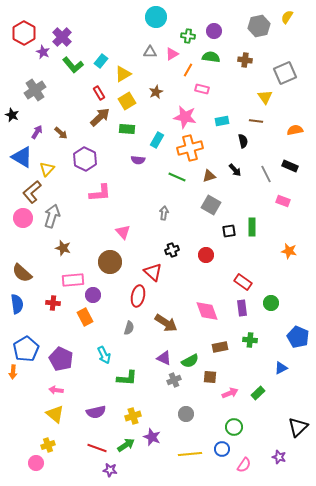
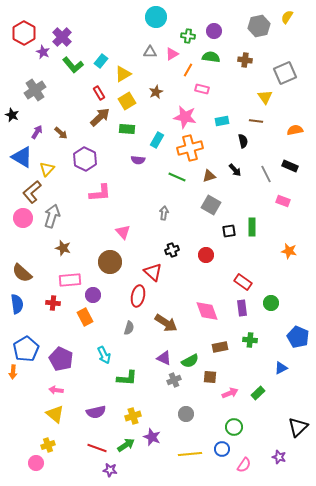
pink rectangle at (73, 280): moved 3 px left
